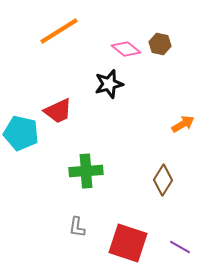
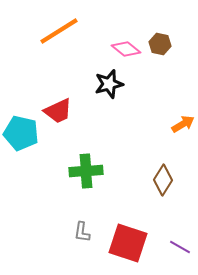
gray L-shape: moved 5 px right, 5 px down
